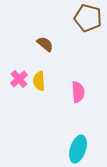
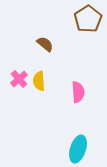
brown pentagon: moved 1 px down; rotated 24 degrees clockwise
